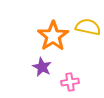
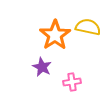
orange star: moved 2 px right, 1 px up
pink cross: moved 2 px right
